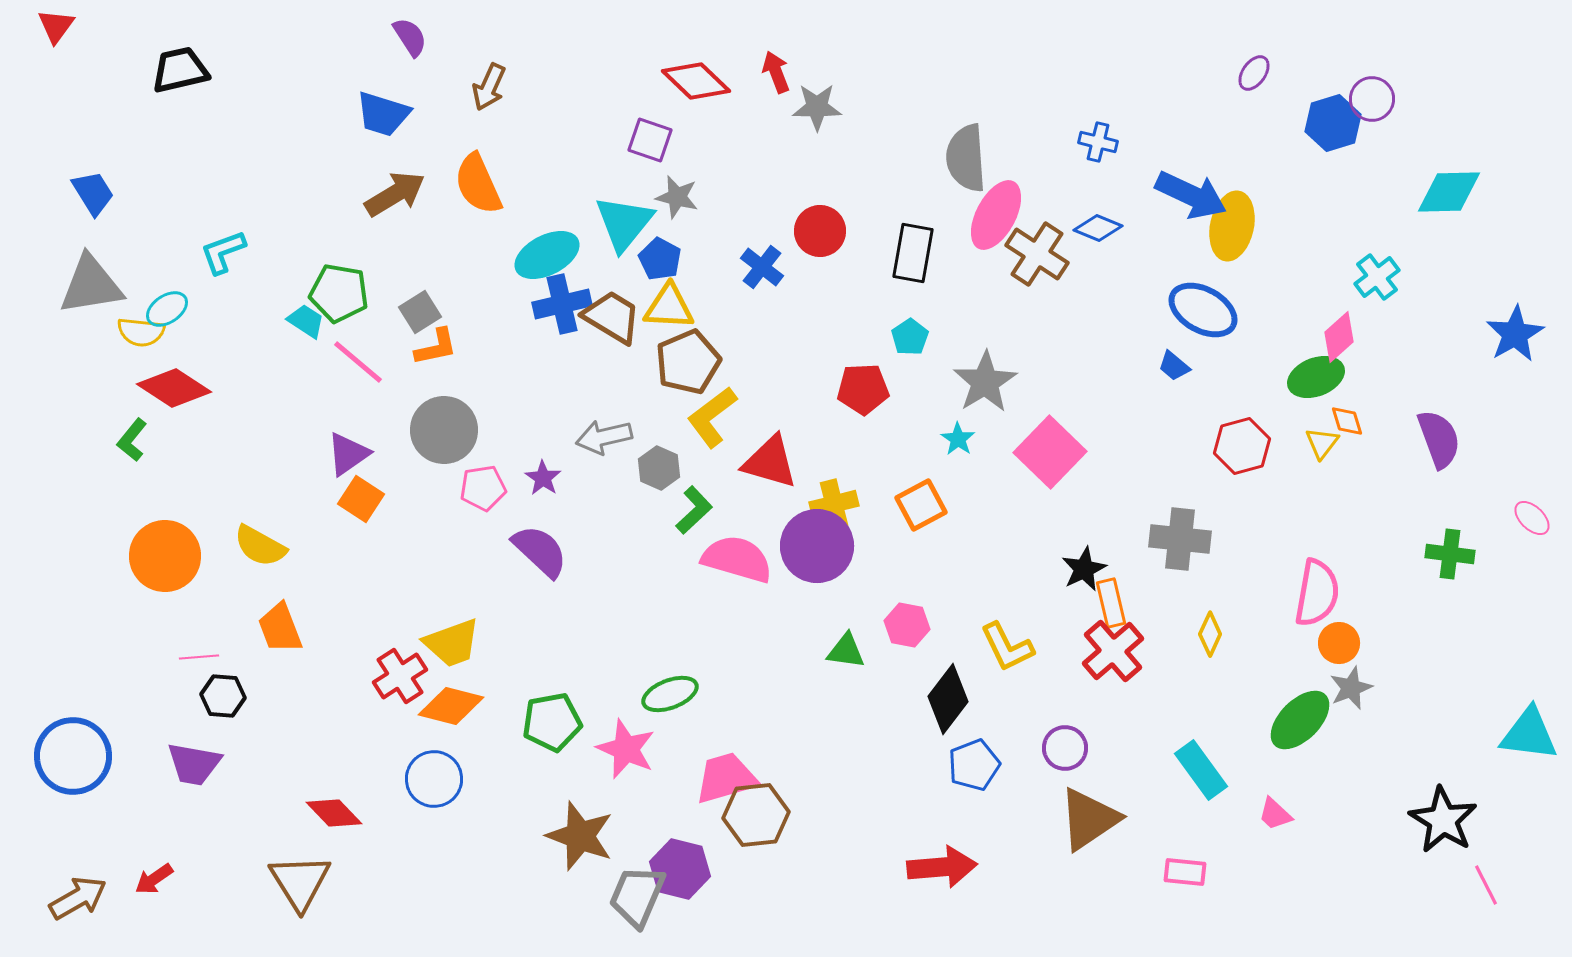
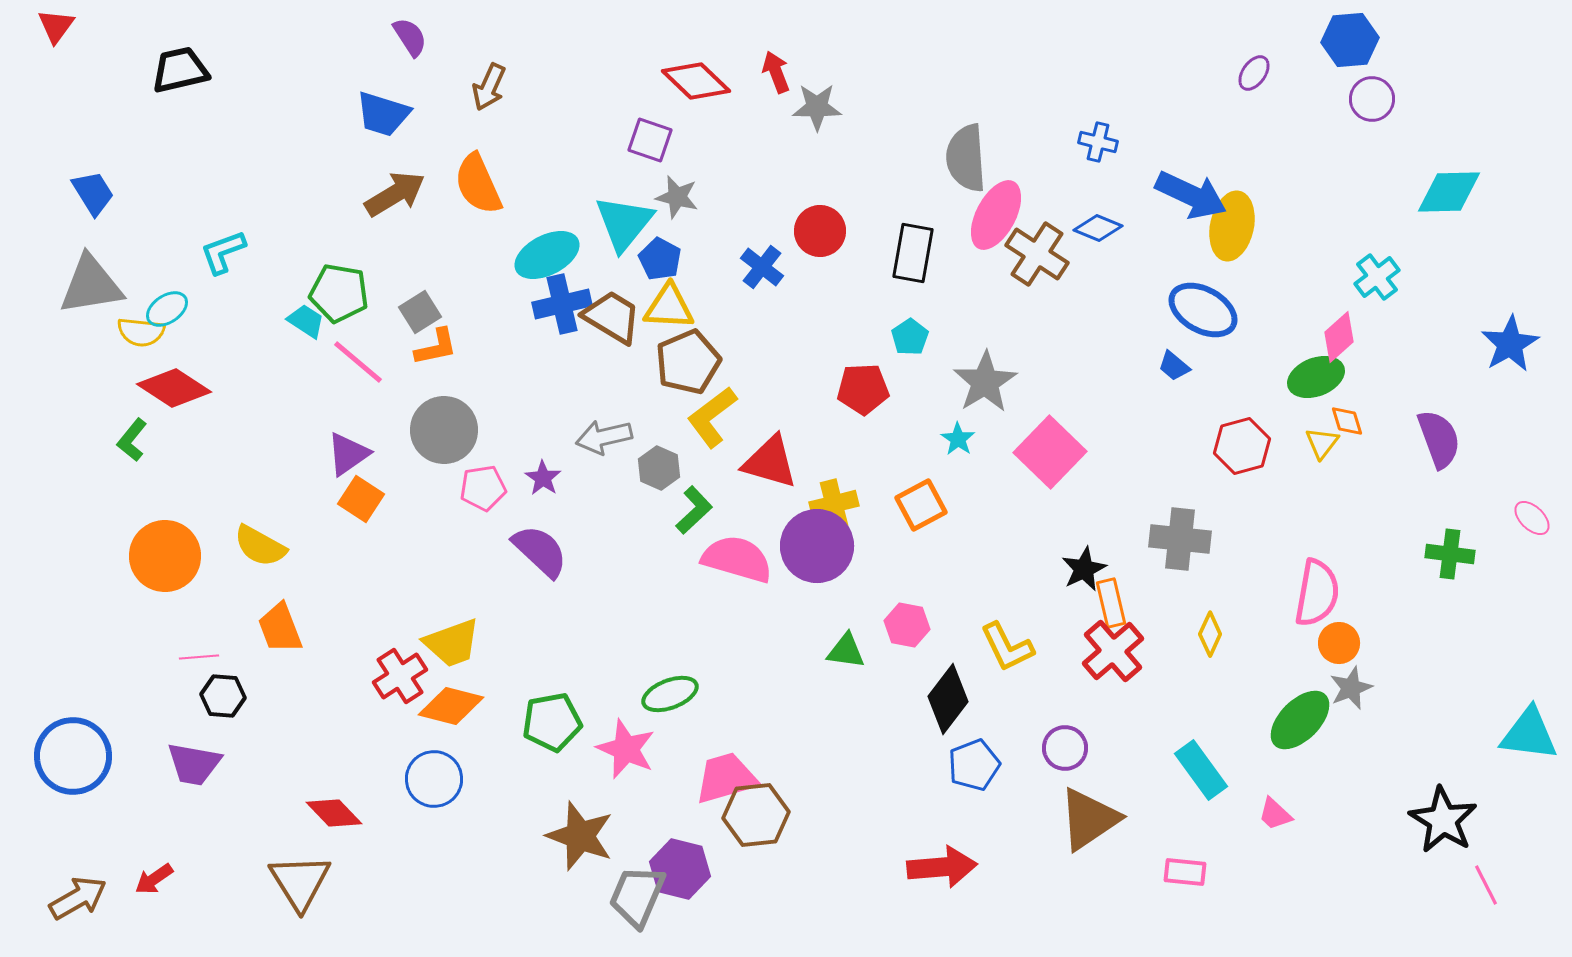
blue hexagon at (1333, 123): moved 17 px right, 83 px up; rotated 12 degrees clockwise
blue star at (1515, 334): moved 5 px left, 10 px down
